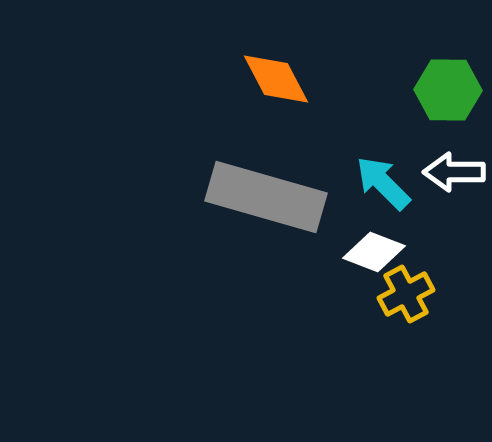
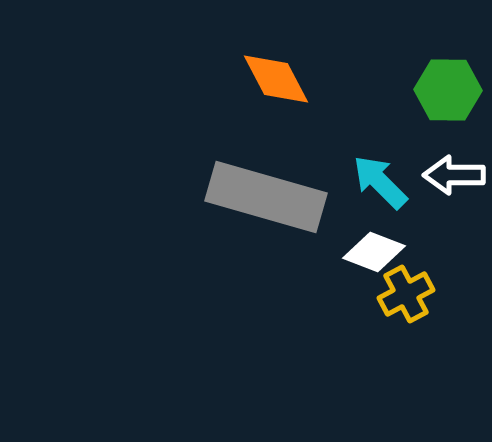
white arrow: moved 3 px down
cyan arrow: moved 3 px left, 1 px up
